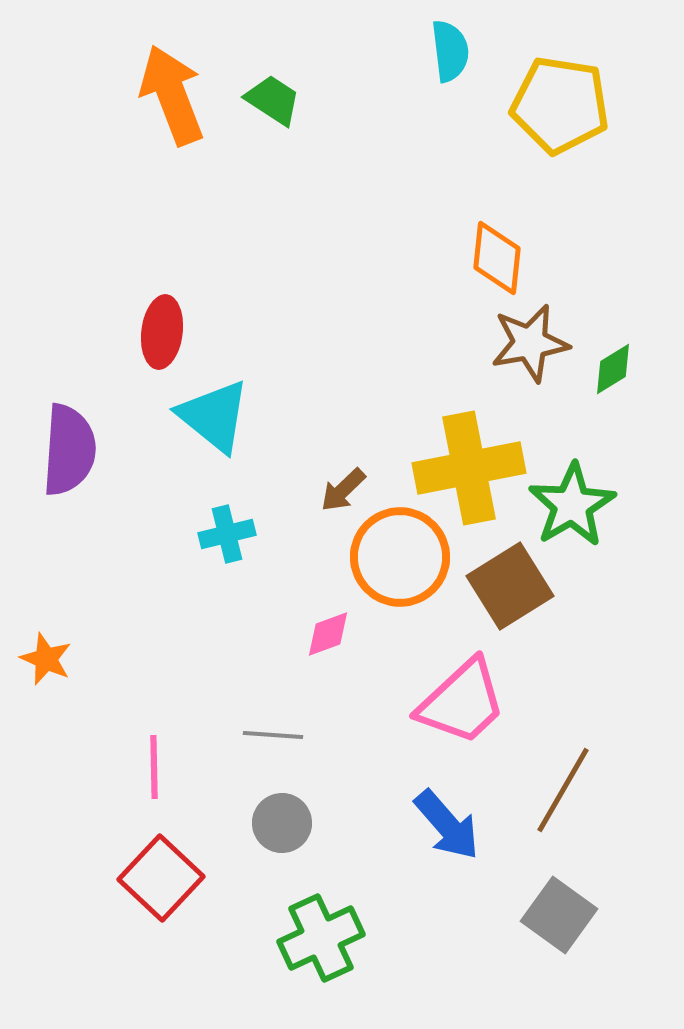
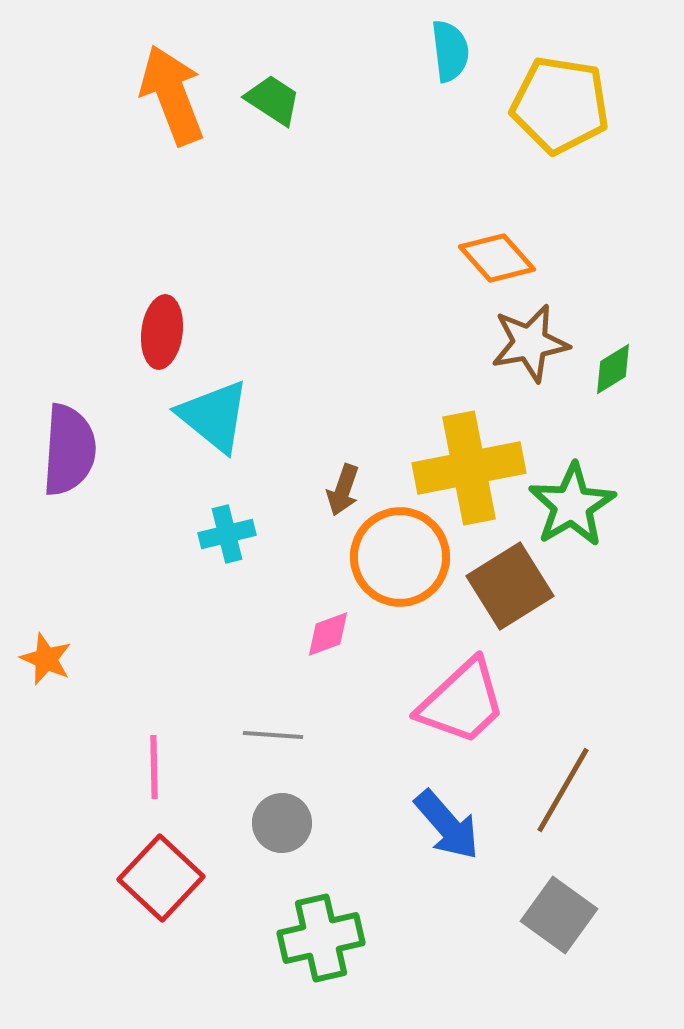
orange diamond: rotated 48 degrees counterclockwise
brown arrow: rotated 27 degrees counterclockwise
green cross: rotated 12 degrees clockwise
